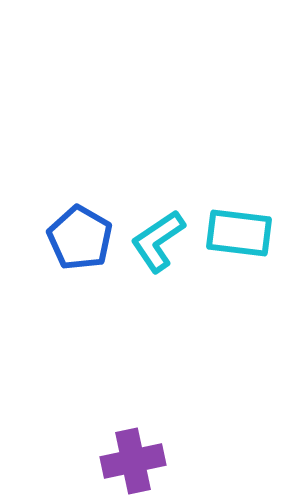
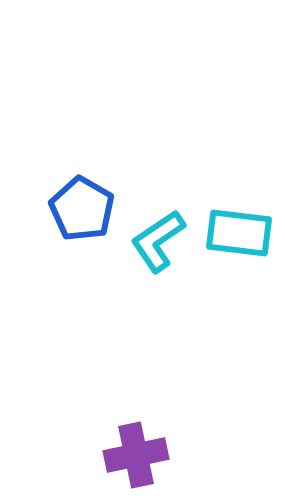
blue pentagon: moved 2 px right, 29 px up
purple cross: moved 3 px right, 6 px up
